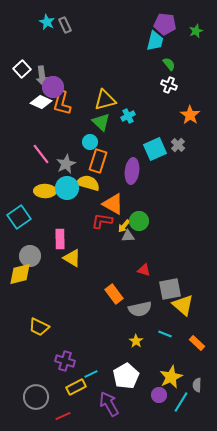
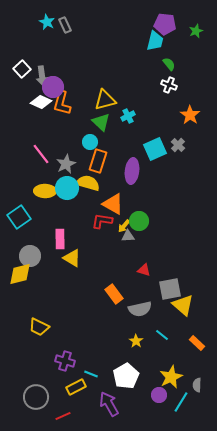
cyan line at (165, 334): moved 3 px left, 1 px down; rotated 16 degrees clockwise
cyan line at (91, 374): rotated 48 degrees clockwise
